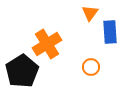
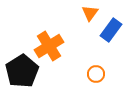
blue rectangle: moved 1 px right, 2 px up; rotated 40 degrees clockwise
orange cross: moved 2 px right, 2 px down
orange circle: moved 5 px right, 7 px down
